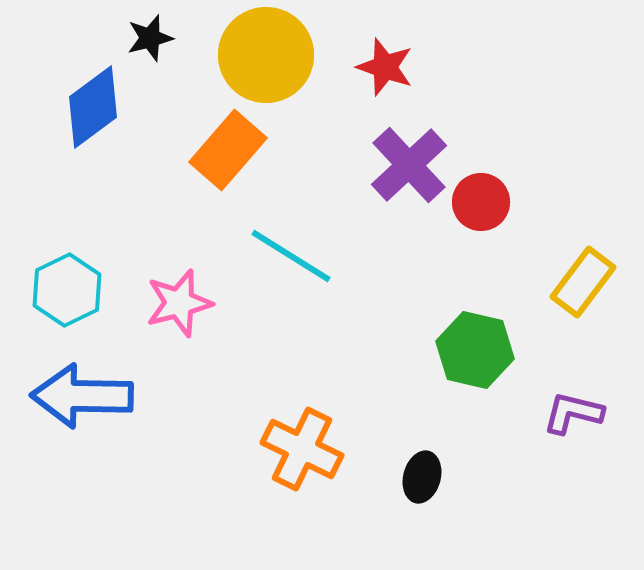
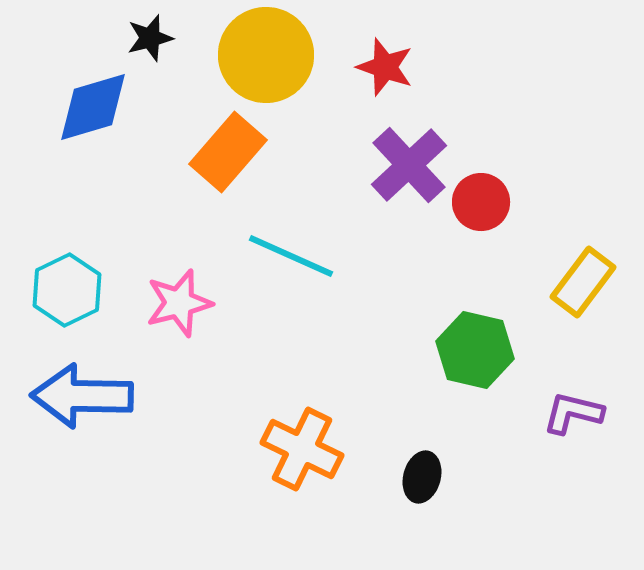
blue diamond: rotated 20 degrees clockwise
orange rectangle: moved 2 px down
cyan line: rotated 8 degrees counterclockwise
